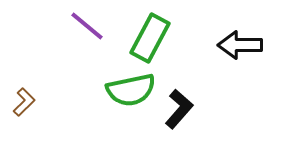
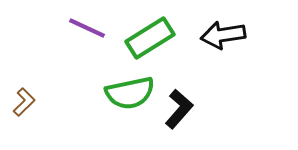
purple line: moved 2 px down; rotated 15 degrees counterclockwise
green rectangle: rotated 30 degrees clockwise
black arrow: moved 17 px left, 10 px up; rotated 9 degrees counterclockwise
green semicircle: moved 1 px left, 3 px down
